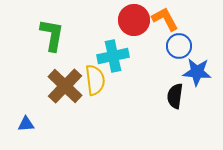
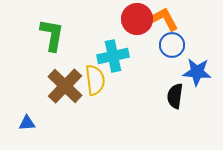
red circle: moved 3 px right, 1 px up
blue circle: moved 7 px left, 1 px up
blue triangle: moved 1 px right, 1 px up
